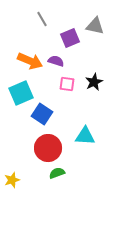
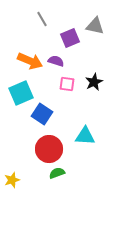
red circle: moved 1 px right, 1 px down
